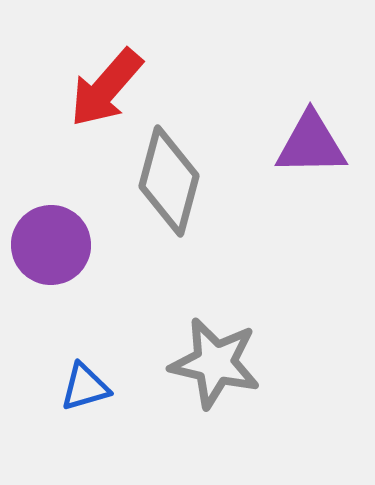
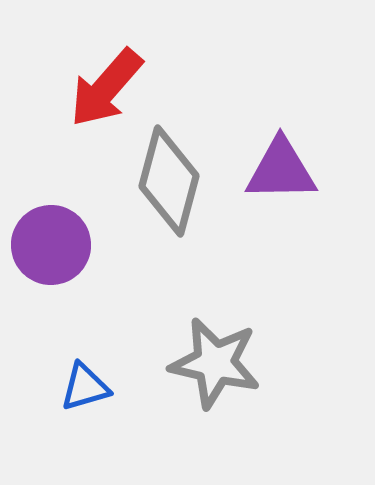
purple triangle: moved 30 px left, 26 px down
